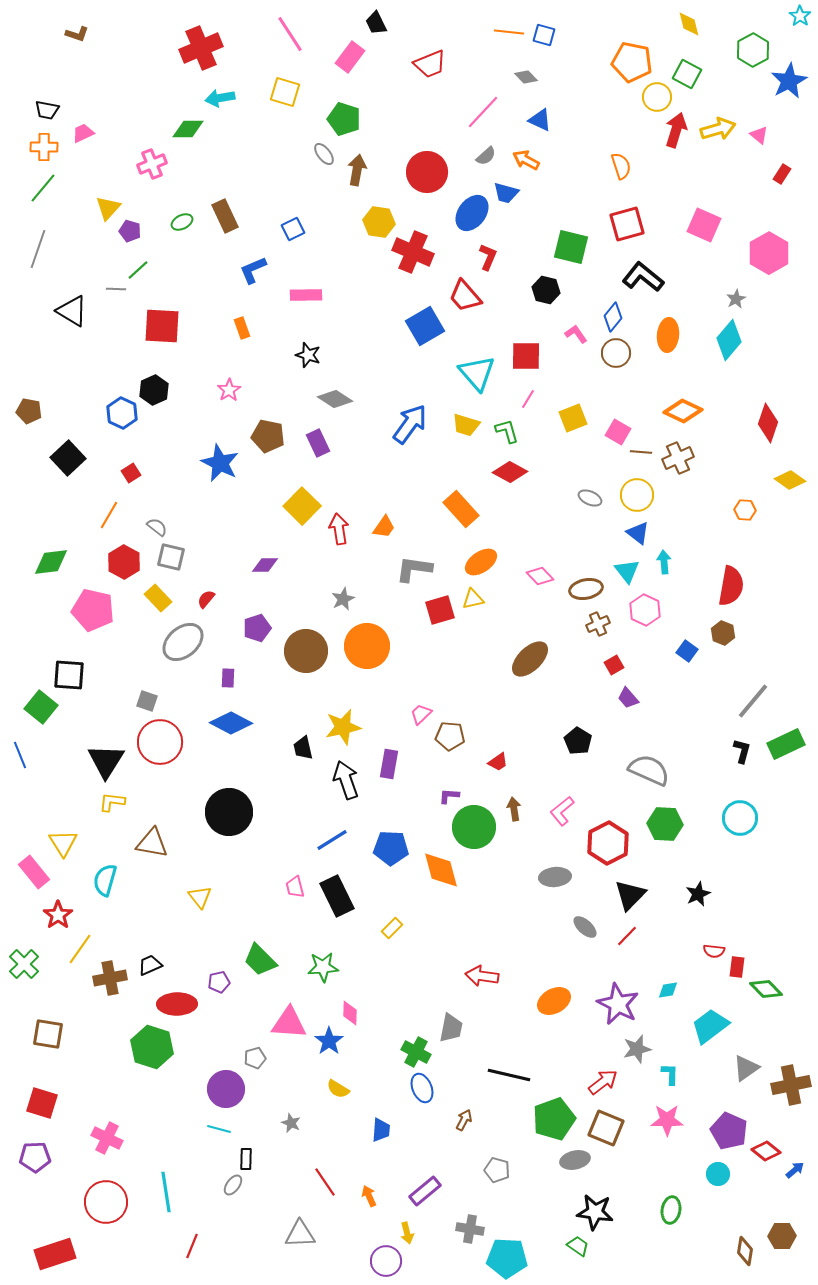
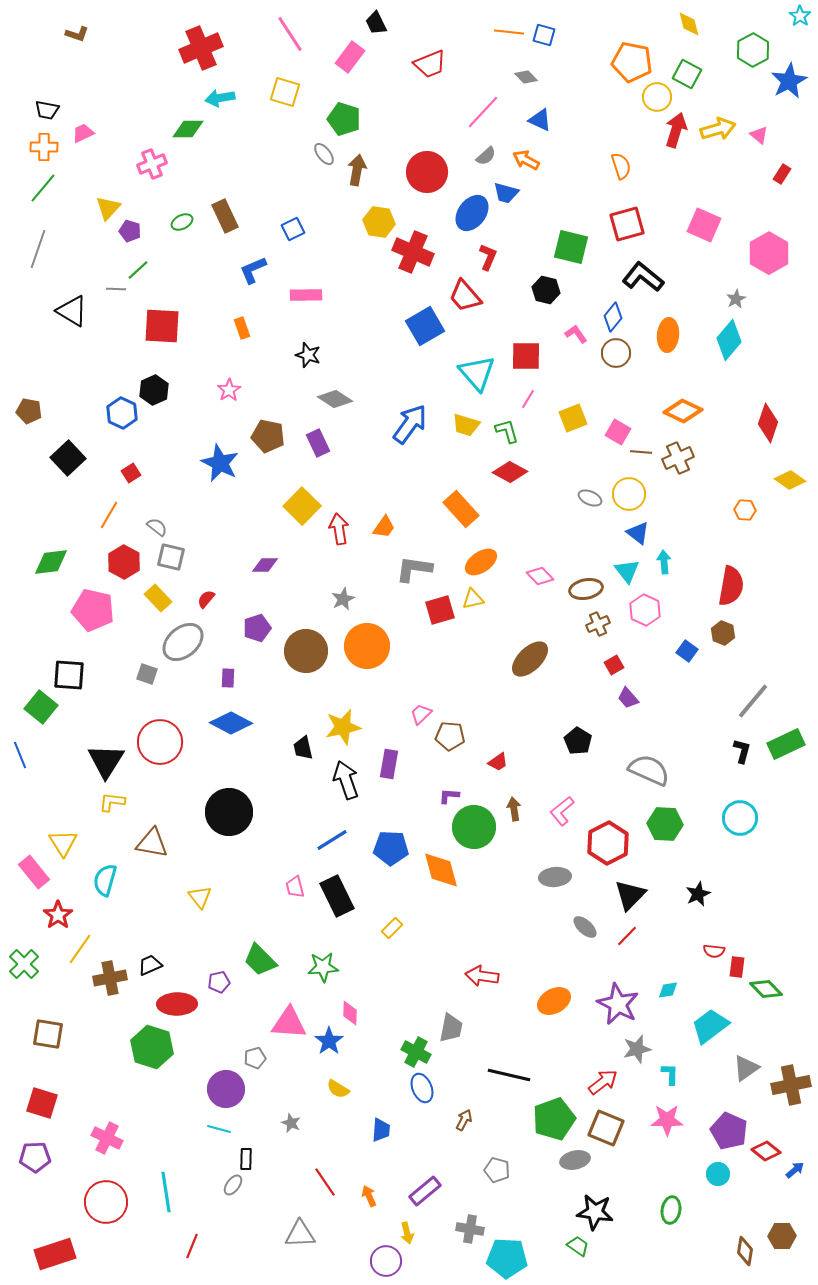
yellow circle at (637, 495): moved 8 px left, 1 px up
gray square at (147, 701): moved 27 px up
